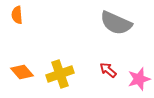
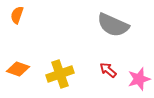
orange semicircle: rotated 24 degrees clockwise
gray semicircle: moved 3 px left, 2 px down
orange diamond: moved 4 px left, 3 px up; rotated 30 degrees counterclockwise
